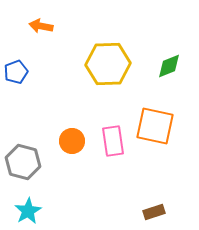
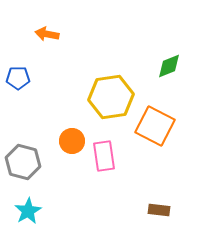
orange arrow: moved 6 px right, 8 px down
yellow hexagon: moved 3 px right, 33 px down; rotated 6 degrees counterclockwise
blue pentagon: moved 2 px right, 6 px down; rotated 20 degrees clockwise
orange square: rotated 15 degrees clockwise
pink rectangle: moved 9 px left, 15 px down
brown rectangle: moved 5 px right, 2 px up; rotated 25 degrees clockwise
